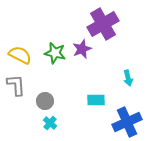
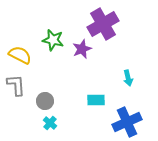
green star: moved 2 px left, 13 px up
